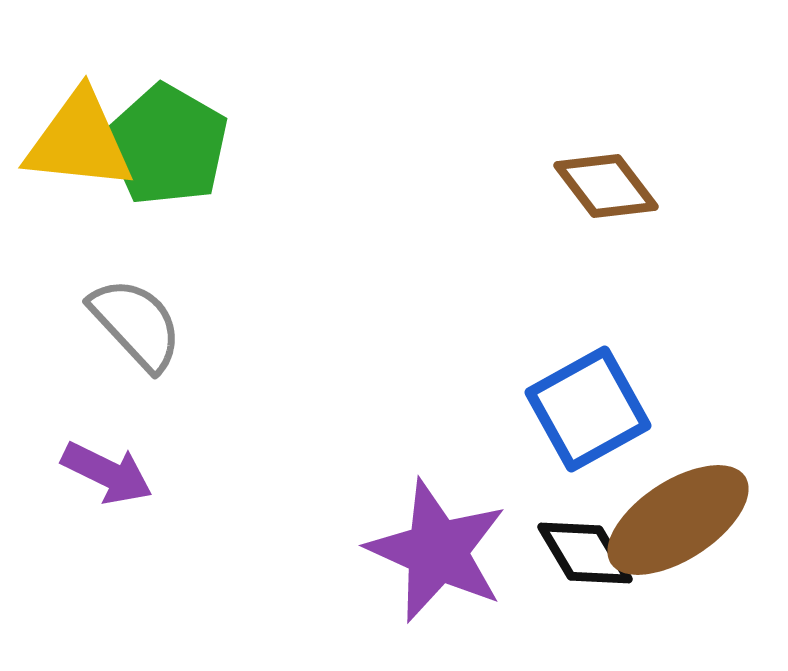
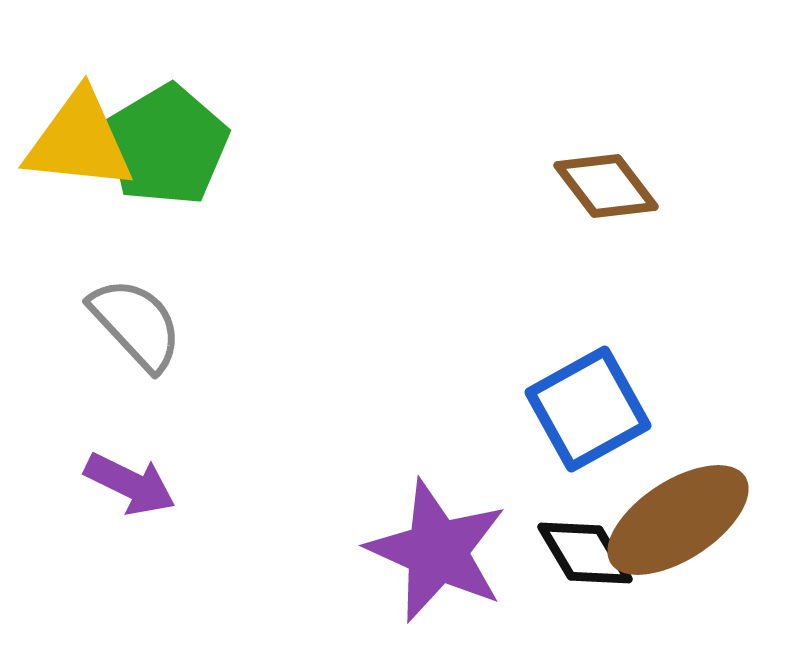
green pentagon: rotated 11 degrees clockwise
purple arrow: moved 23 px right, 11 px down
